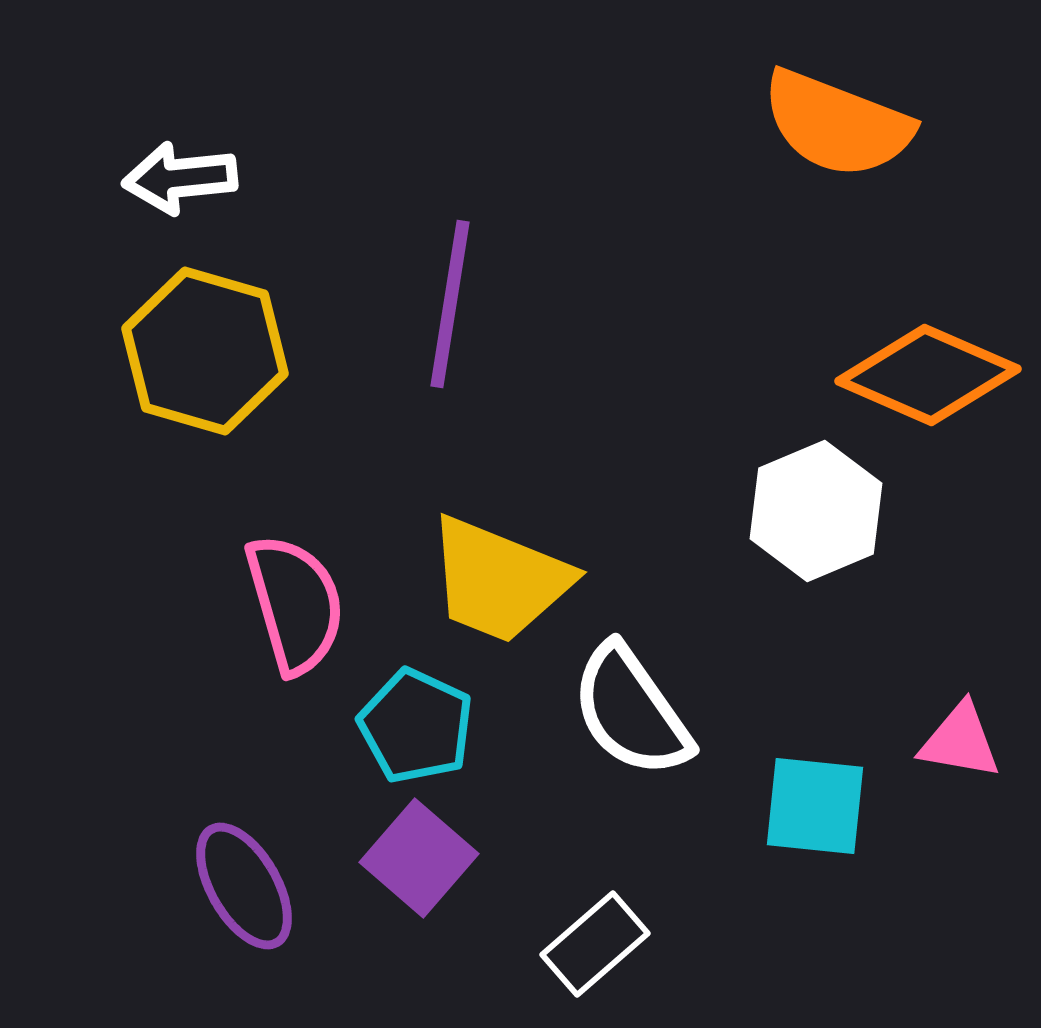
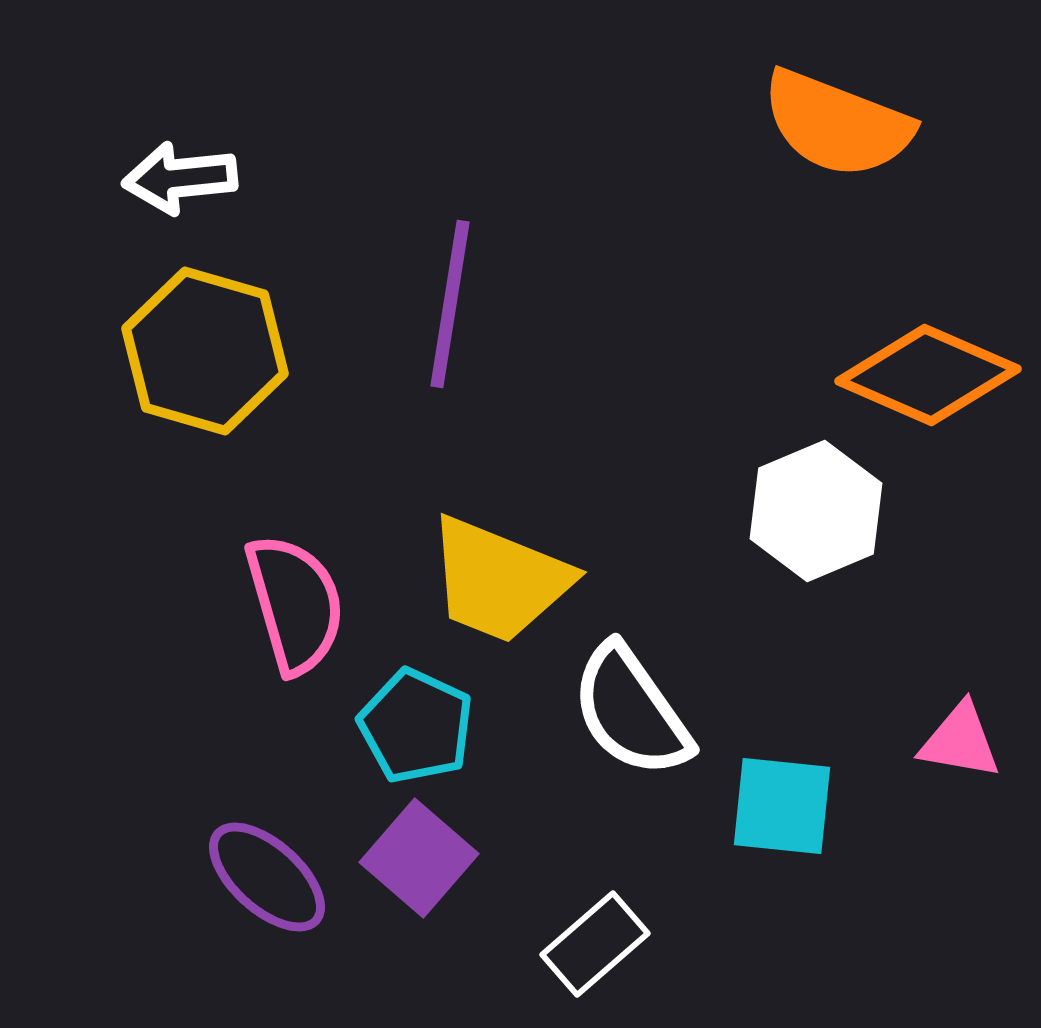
cyan square: moved 33 px left
purple ellipse: moved 23 px right, 9 px up; rotated 18 degrees counterclockwise
